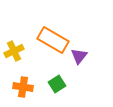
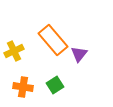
orange rectangle: rotated 20 degrees clockwise
purple triangle: moved 2 px up
green square: moved 2 px left, 1 px down
